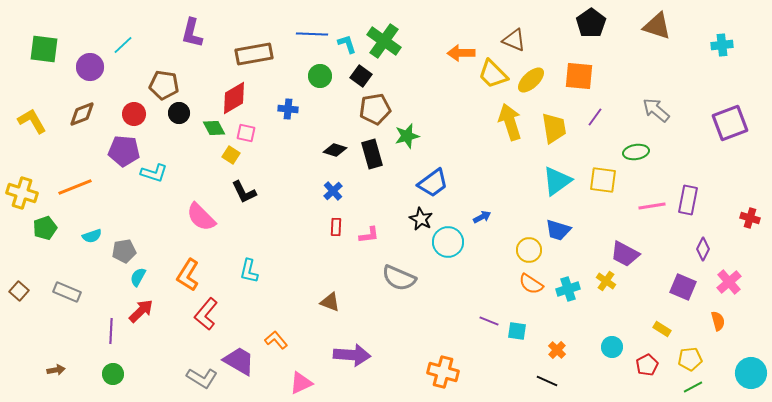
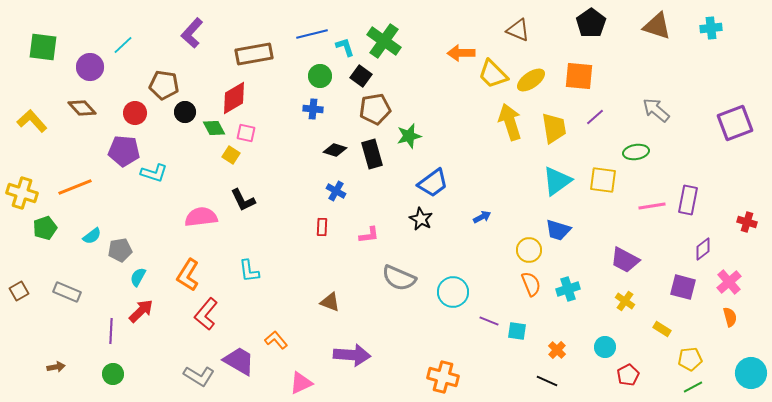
purple L-shape at (192, 33): rotated 28 degrees clockwise
blue line at (312, 34): rotated 16 degrees counterclockwise
brown triangle at (514, 40): moved 4 px right, 10 px up
cyan L-shape at (347, 44): moved 2 px left, 3 px down
cyan cross at (722, 45): moved 11 px left, 17 px up
green square at (44, 49): moved 1 px left, 2 px up
yellow ellipse at (531, 80): rotated 8 degrees clockwise
blue cross at (288, 109): moved 25 px right
black circle at (179, 113): moved 6 px right, 1 px up
brown diamond at (82, 114): moved 6 px up; rotated 68 degrees clockwise
red circle at (134, 114): moved 1 px right, 1 px up
purple line at (595, 117): rotated 12 degrees clockwise
yellow L-shape at (32, 121): rotated 12 degrees counterclockwise
purple square at (730, 123): moved 5 px right
green star at (407, 136): moved 2 px right
blue cross at (333, 191): moved 3 px right; rotated 18 degrees counterclockwise
black L-shape at (244, 192): moved 1 px left, 8 px down
pink semicircle at (201, 217): rotated 128 degrees clockwise
red cross at (750, 218): moved 3 px left, 4 px down
red rectangle at (336, 227): moved 14 px left
cyan semicircle at (92, 236): rotated 18 degrees counterclockwise
cyan circle at (448, 242): moved 5 px right, 50 px down
purple diamond at (703, 249): rotated 25 degrees clockwise
gray pentagon at (124, 251): moved 4 px left, 1 px up
purple trapezoid at (625, 254): moved 6 px down
cyan L-shape at (249, 271): rotated 20 degrees counterclockwise
yellow cross at (606, 281): moved 19 px right, 20 px down
orange semicircle at (531, 284): rotated 145 degrees counterclockwise
purple square at (683, 287): rotated 8 degrees counterclockwise
brown square at (19, 291): rotated 18 degrees clockwise
orange semicircle at (718, 321): moved 12 px right, 4 px up
cyan circle at (612, 347): moved 7 px left
red pentagon at (647, 365): moved 19 px left, 10 px down
brown arrow at (56, 370): moved 3 px up
orange cross at (443, 372): moved 5 px down
gray L-shape at (202, 378): moved 3 px left, 2 px up
